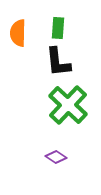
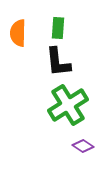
green cross: rotated 15 degrees clockwise
purple diamond: moved 27 px right, 11 px up
